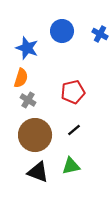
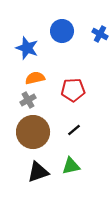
orange semicircle: moved 14 px right; rotated 120 degrees counterclockwise
red pentagon: moved 2 px up; rotated 10 degrees clockwise
gray cross: rotated 28 degrees clockwise
brown circle: moved 2 px left, 3 px up
black triangle: rotated 40 degrees counterclockwise
